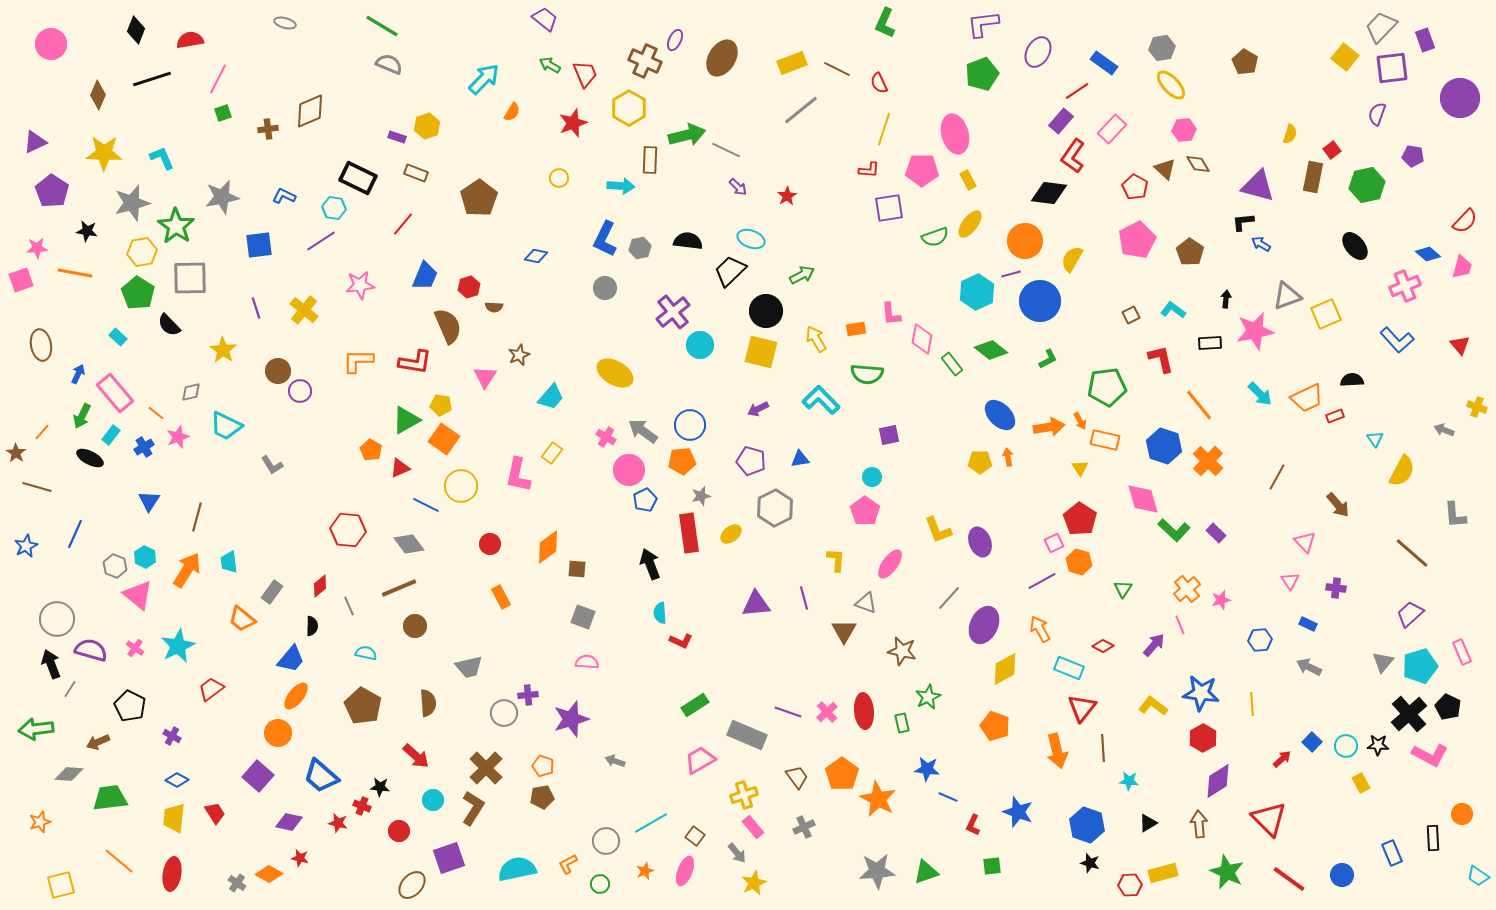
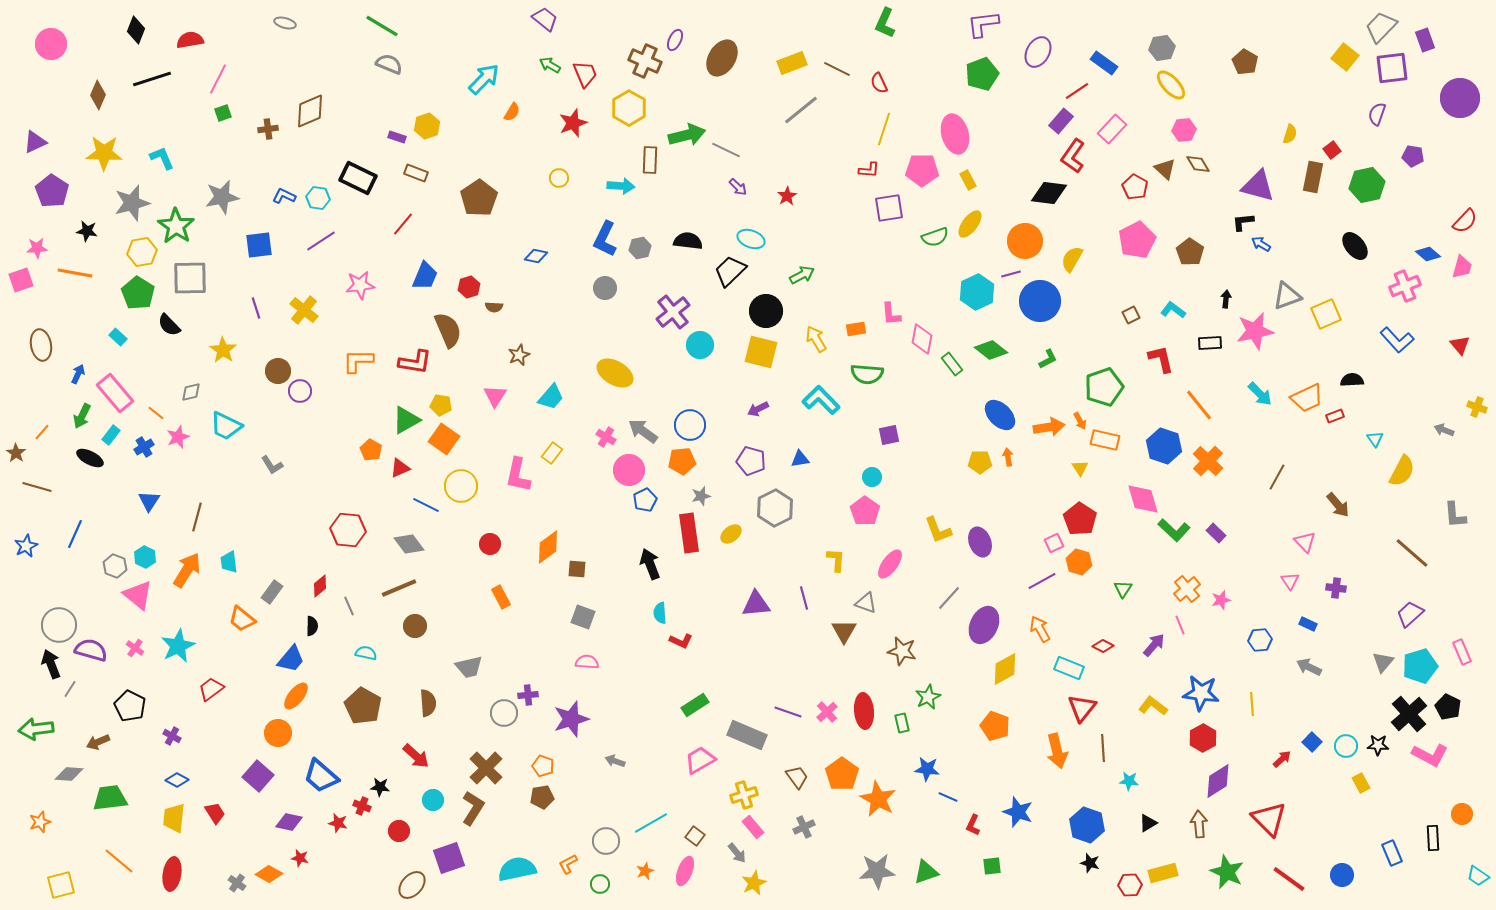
cyan hexagon at (334, 208): moved 16 px left, 10 px up
brown semicircle at (448, 326): moved 4 px down
pink triangle at (485, 377): moved 10 px right, 19 px down
green pentagon at (1107, 387): moved 3 px left; rotated 12 degrees counterclockwise
gray circle at (57, 619): moved 2 px right, 6 px down
